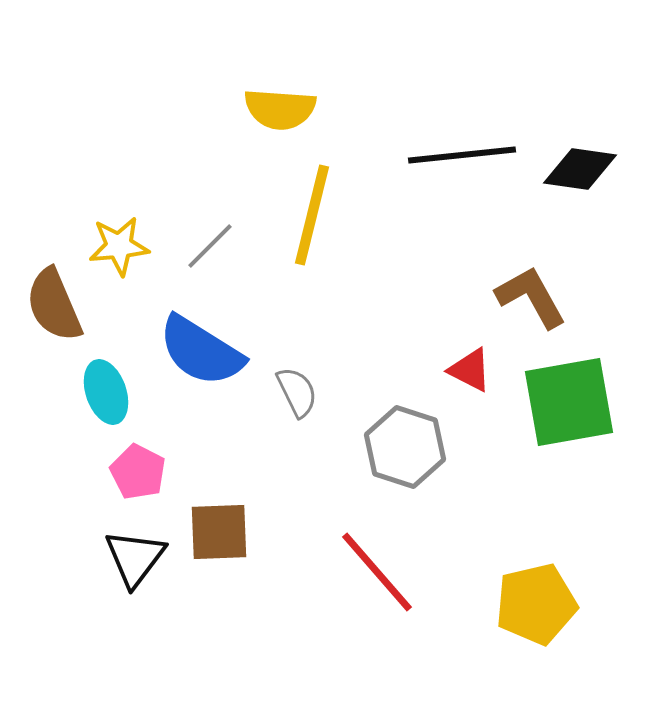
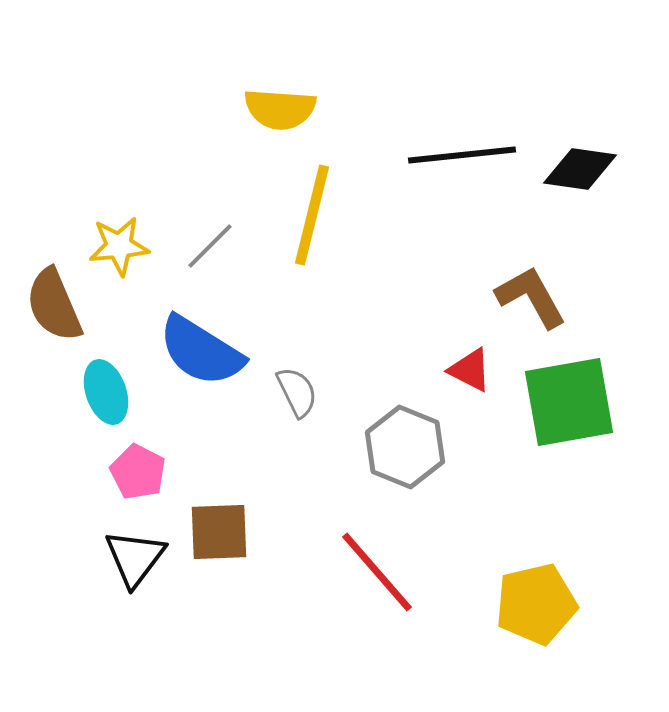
gray hexagon: rotated 4 degrees clockwise
